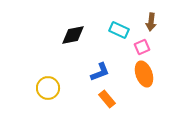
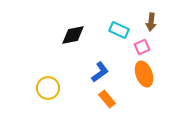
blue L-shape: rotated 15 degrees counterclockwise
